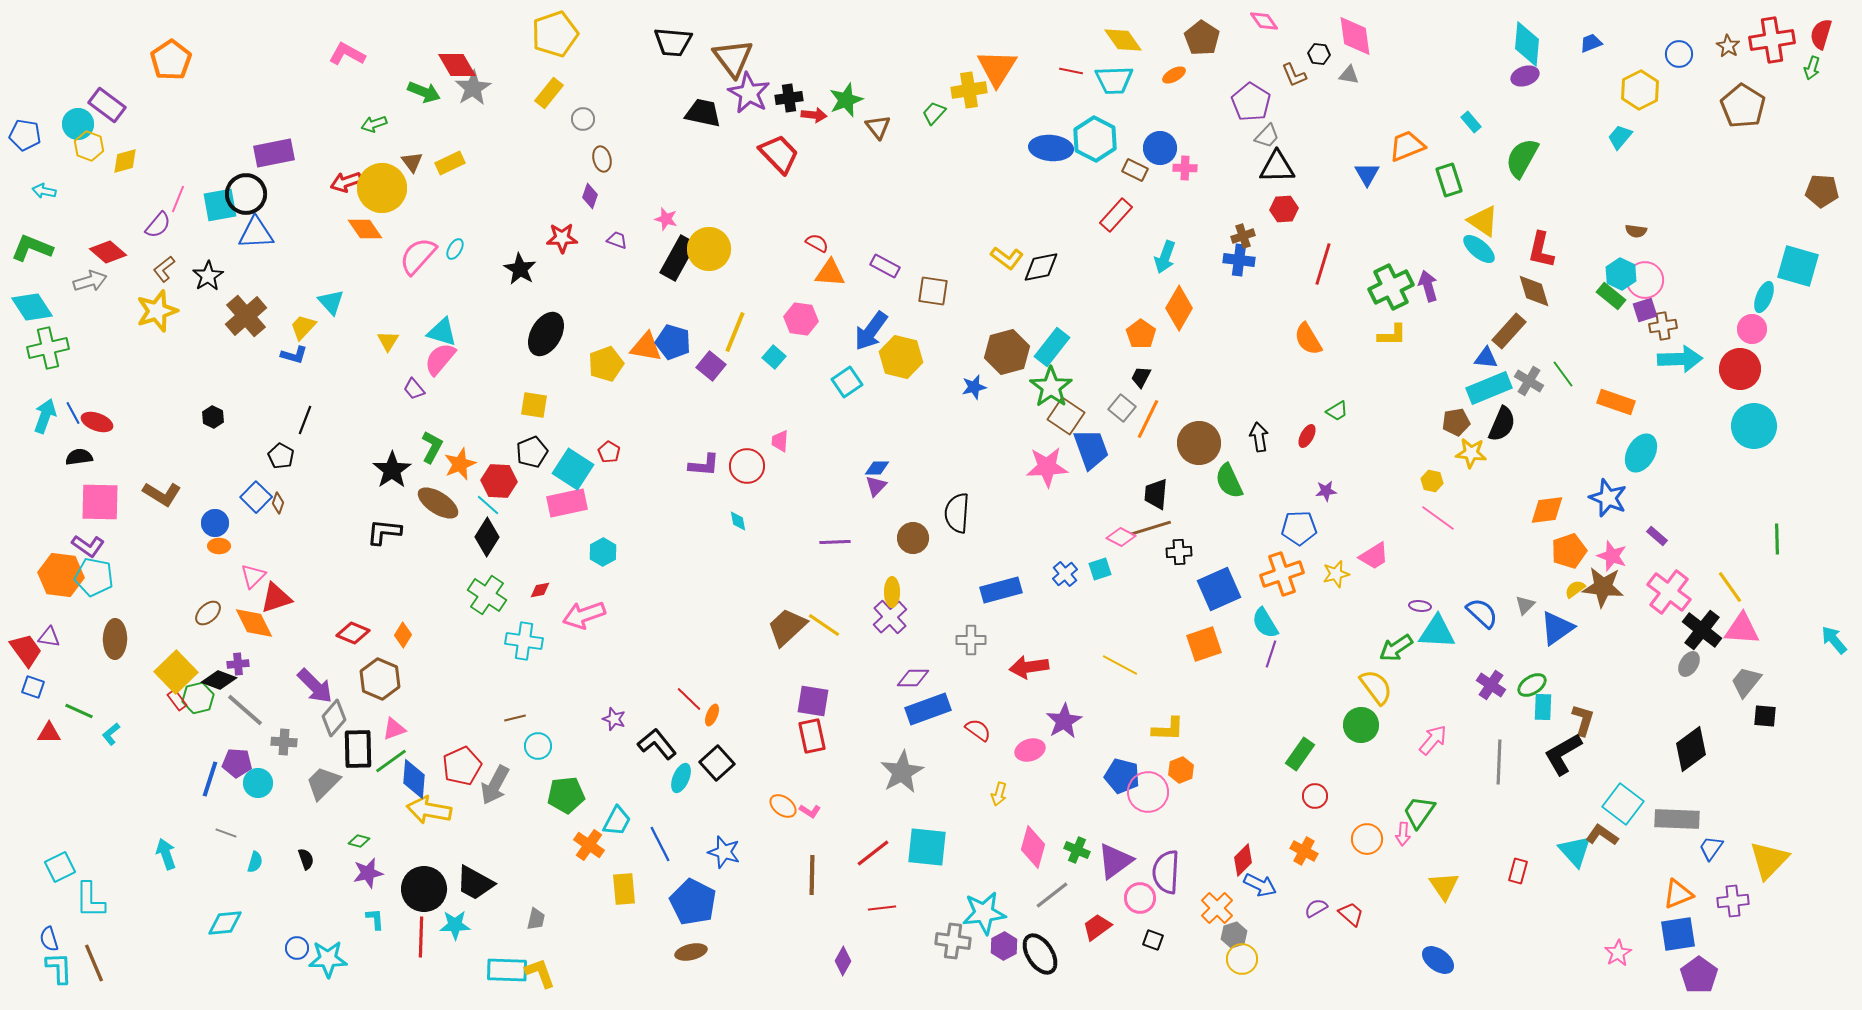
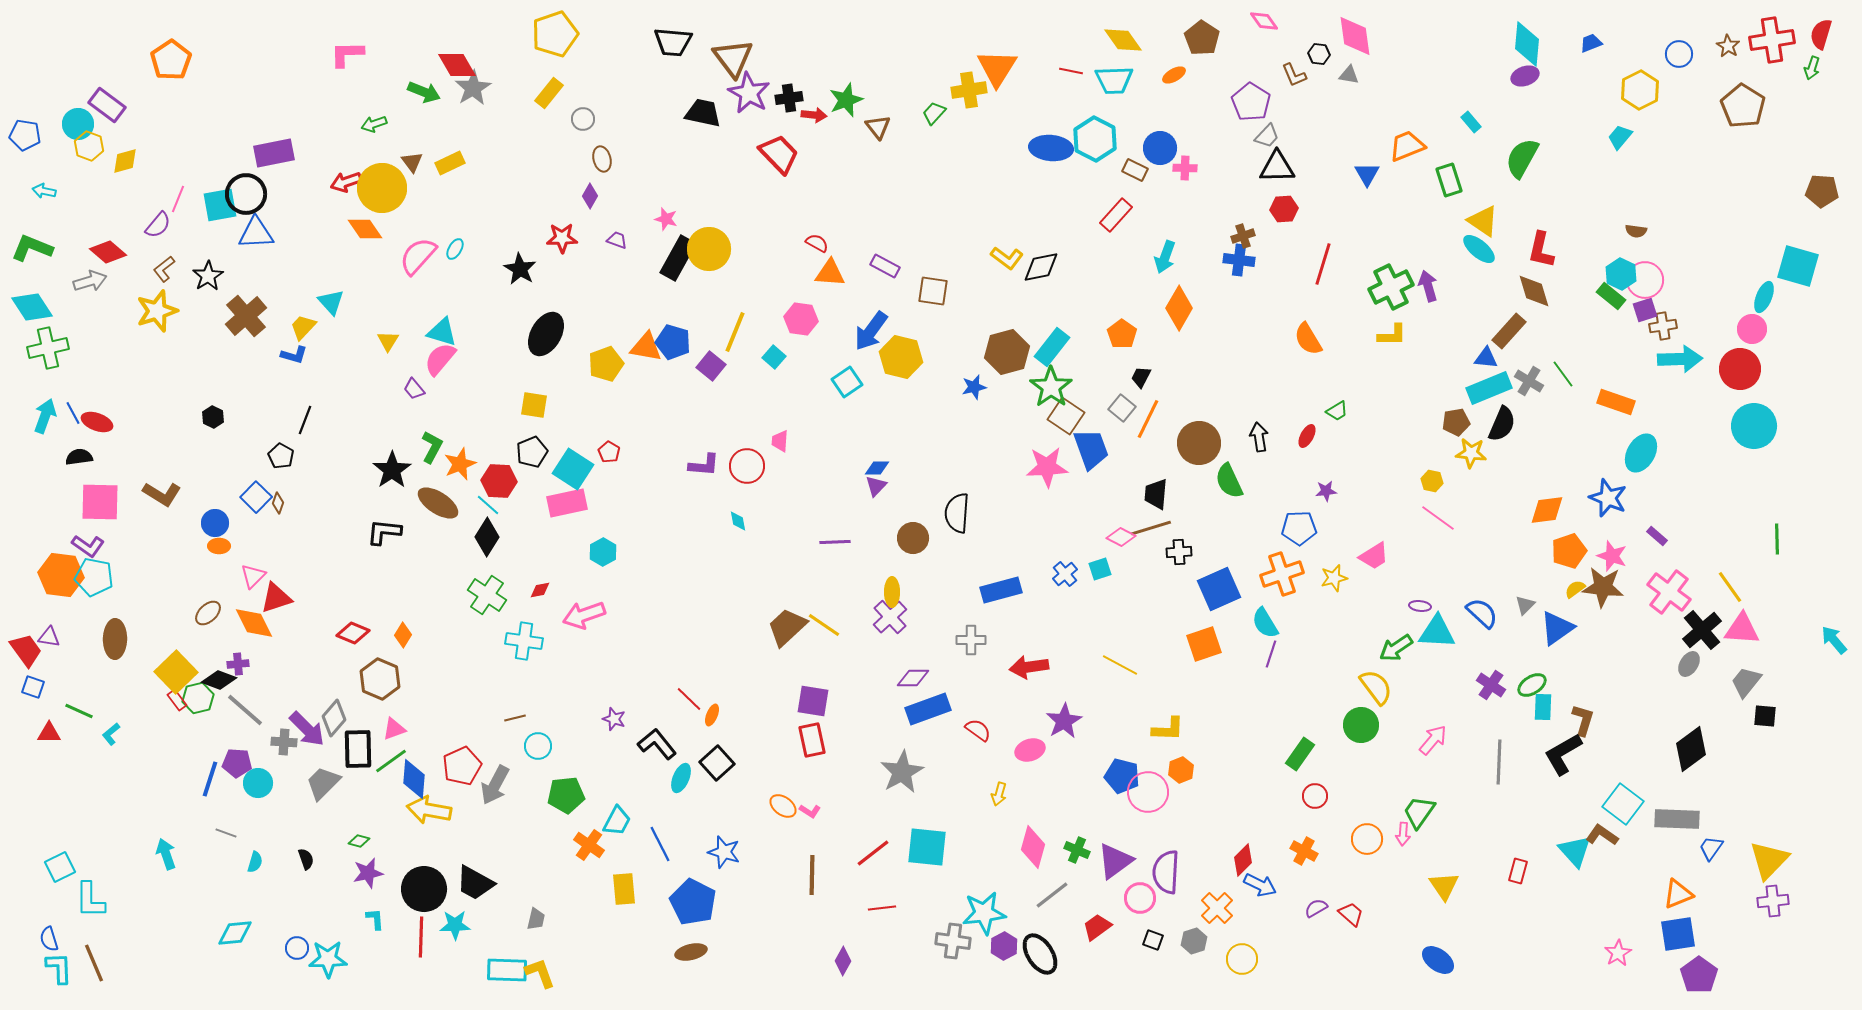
pink L-shape at (347, 54): rotated 30 degrees counterclockwise
purple diamond at (590, 196): rotated 10 degrees clockwise
orange pentagon at (1141, 334): moved 19 px left
yellow star at (1336, 574): moved 2 px left, 4 px down
black cross at (1702, 630): rotated 12 degrees clockwise
purple arrow at (315, 686): moved 8 px left, 43 px down
red rectangle at (812, 736): moved 4 px down
purple cross at (1733, 901): moved 40 px right
cyan diamond at (225, 923): moved 10 px right, 10 px down
gray hexagon at (1234, 935): moved 40 px left, 6 px down
